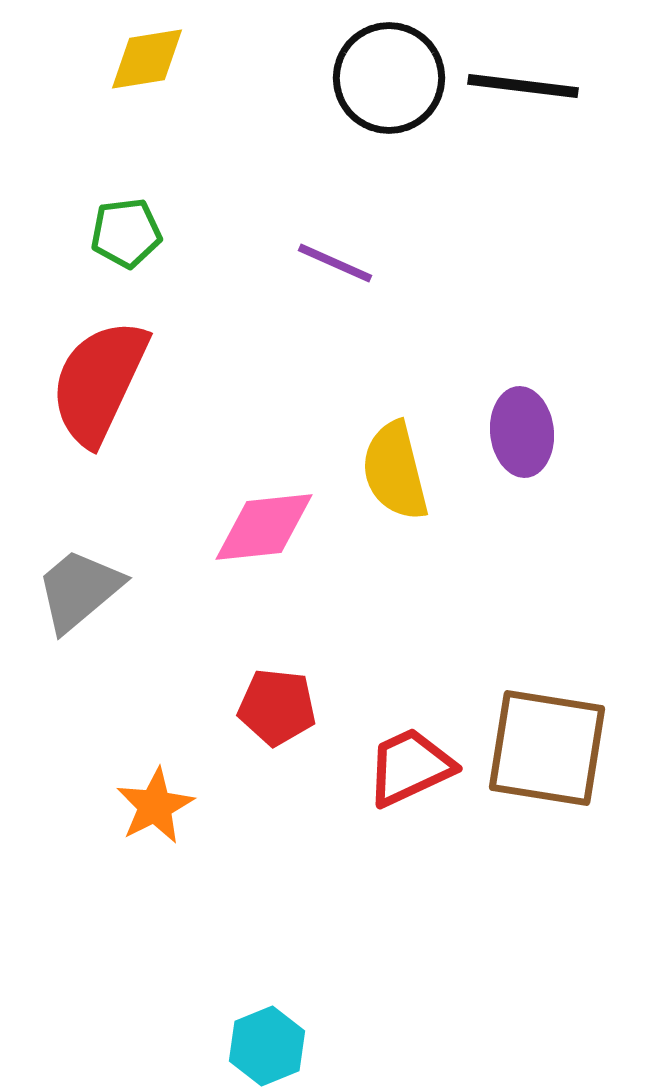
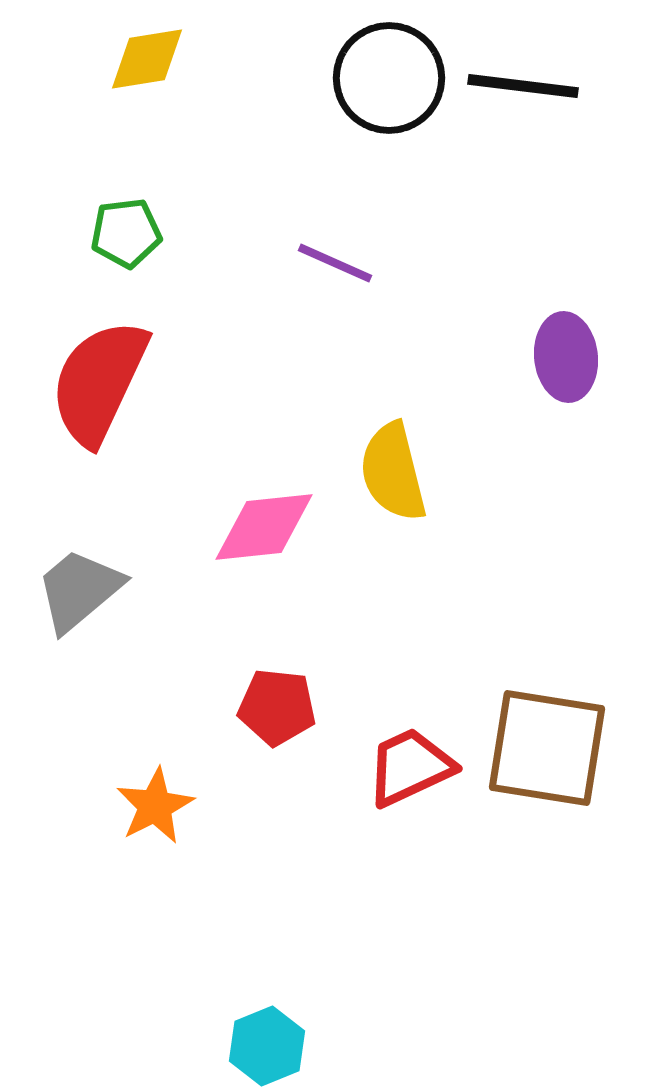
purple ellipse: moved 44 px right, 75 px up
yellow semicircle: moved 2 px left, 1 px down
